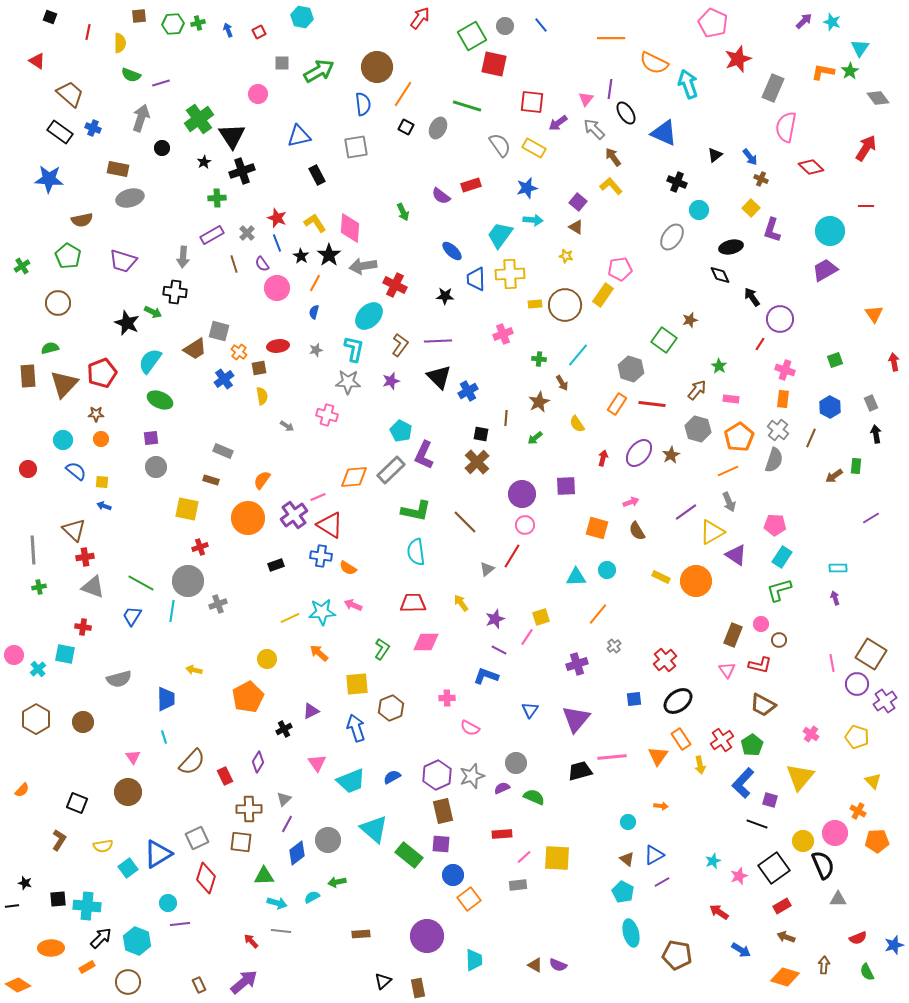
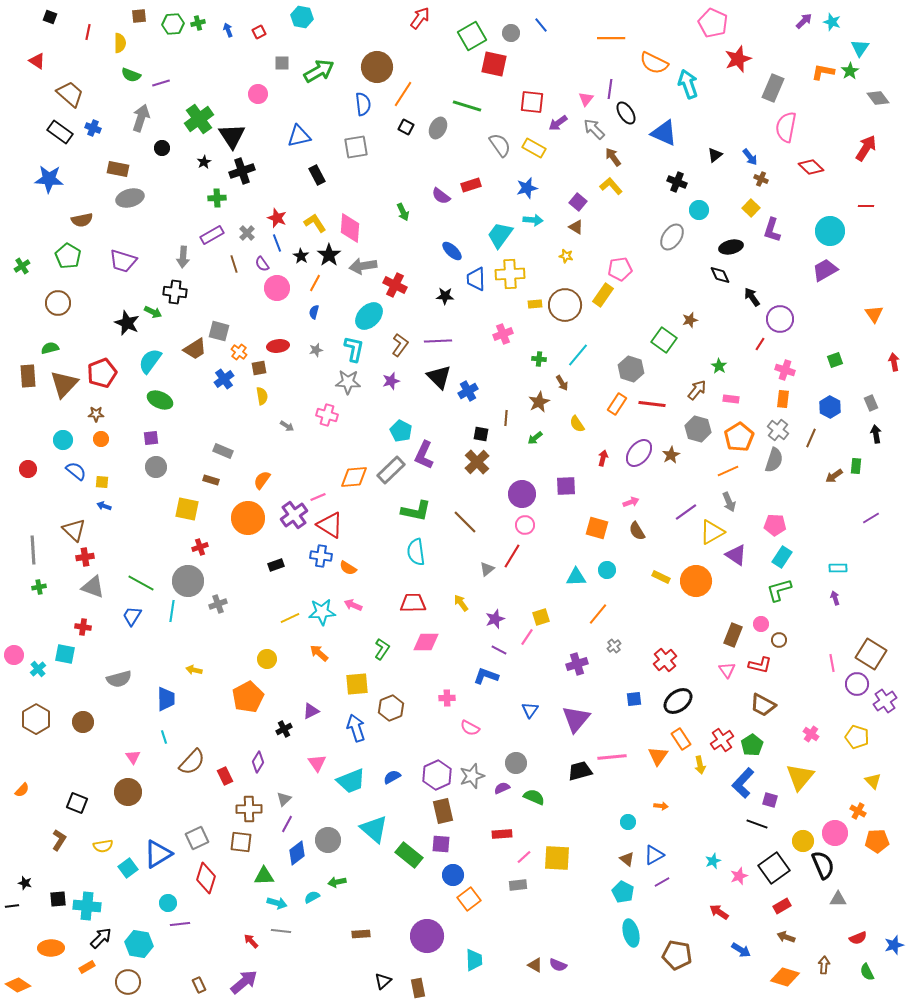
gray circle at (505, 26): moved 6 px right, 7 px down
cyan hexagon at (137, 941): moved 2 px right, 3 px down; rotated 12 degrees counterclockwise
